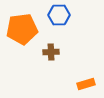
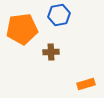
blue hexagon: rotated 10 degrees counterclockwise
